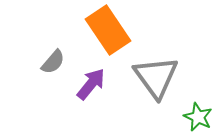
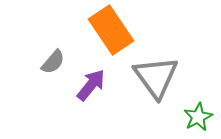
orange rectangle: moved 3 px right
purple arrow: moved 1 px down
green star: rotated 20 degrees clockwise
